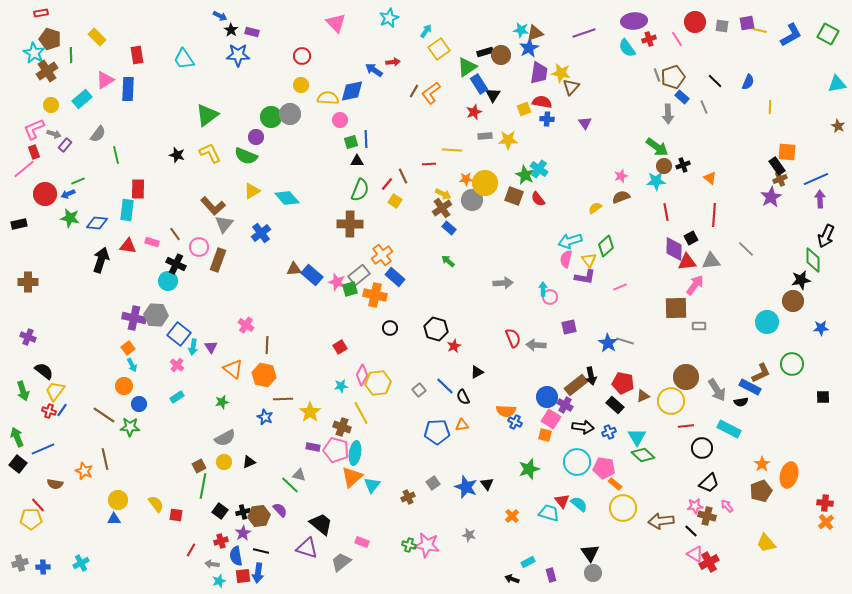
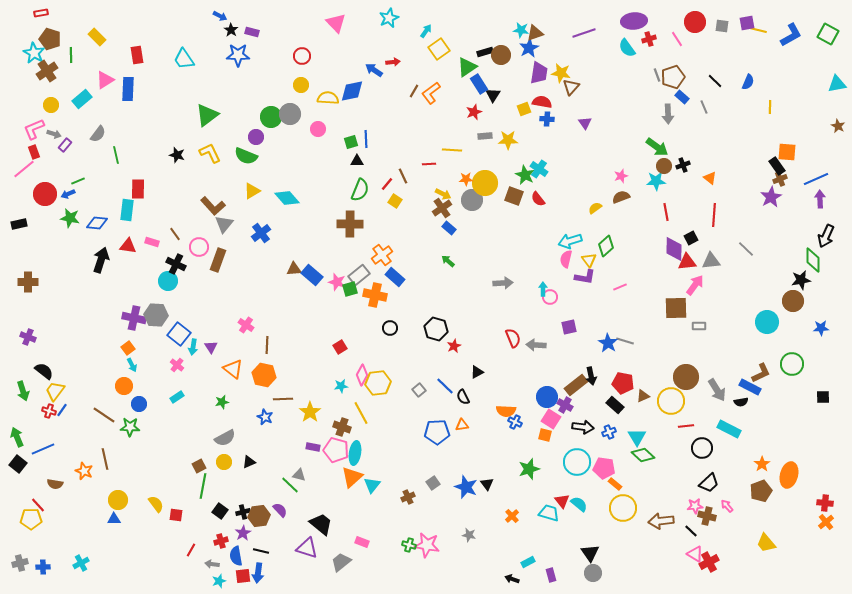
pink circle at (340, 120): moved 22 px left, 9 px down
